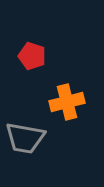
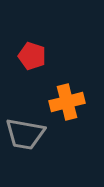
gray trapezoid: moved 4 px up
